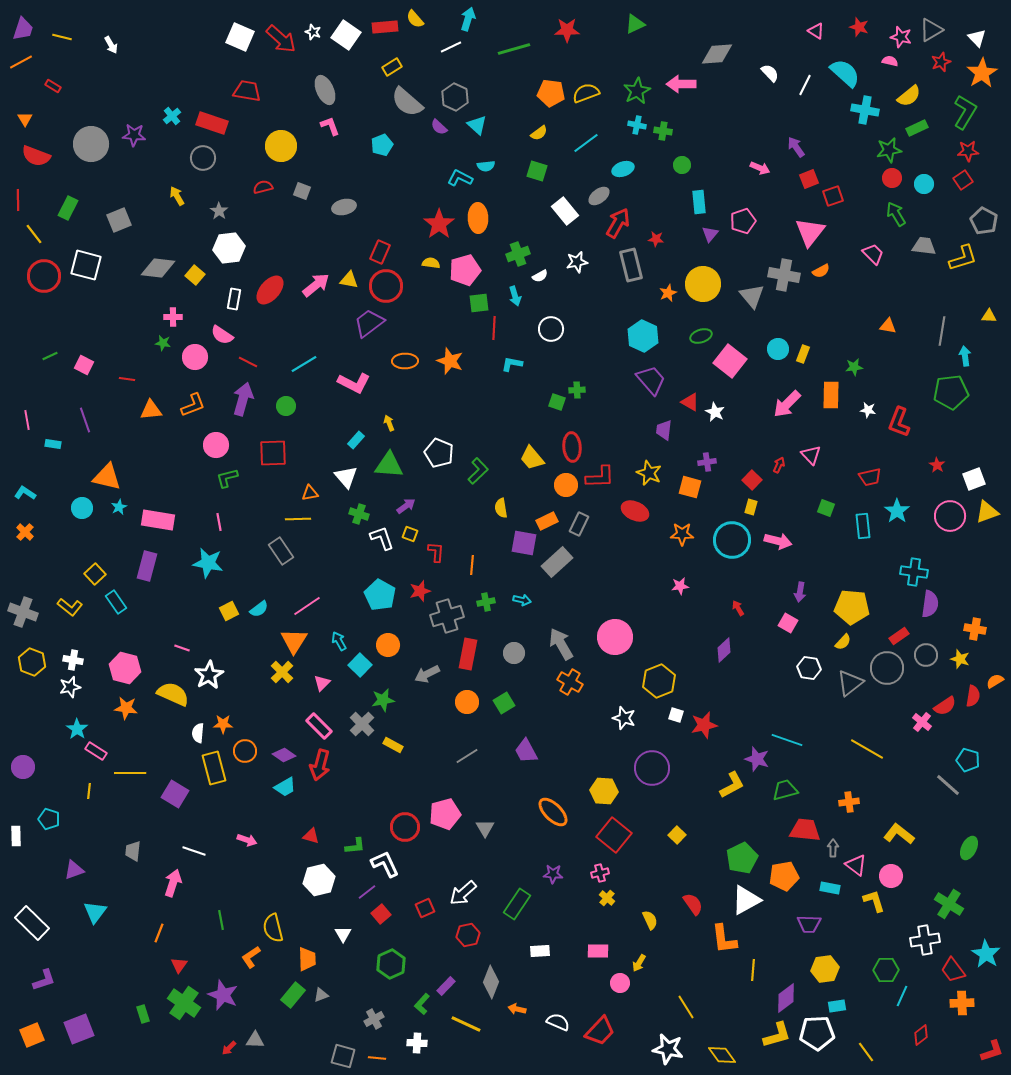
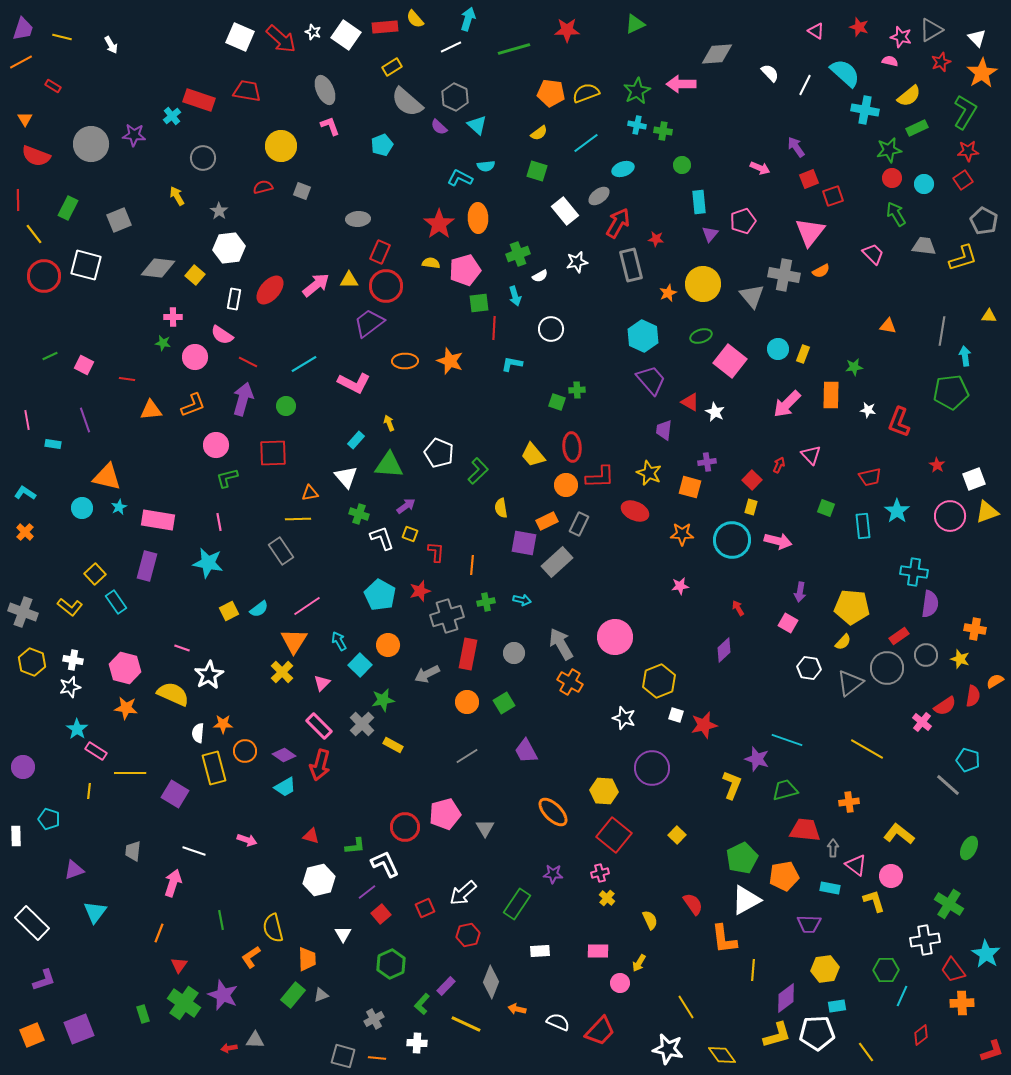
red rectangle at (212, 123): moved 13 px left, 23 px up
gray ellipse at (344, 207): moved 14 px right, 12 px down; rotated 10 degrees clockwise
yellow triangle at (349, 280): rotated 12 degrees counterclockwise
yellow trapezoid at (532, 458): moved 1 px right, 3 px up
yellow L-shape at (732, 785): rotated 40 degrees counterclockwise
red arrow at (229, 1048): rotated 35 degrees clockwise
